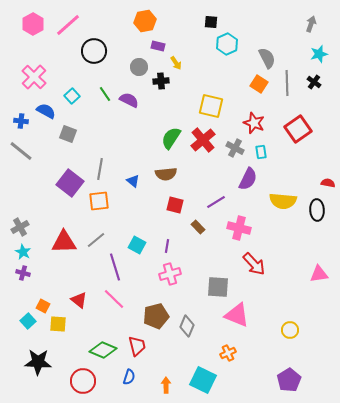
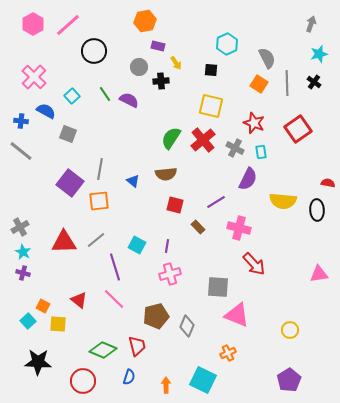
black square at (211, 22): moved 48 px down
